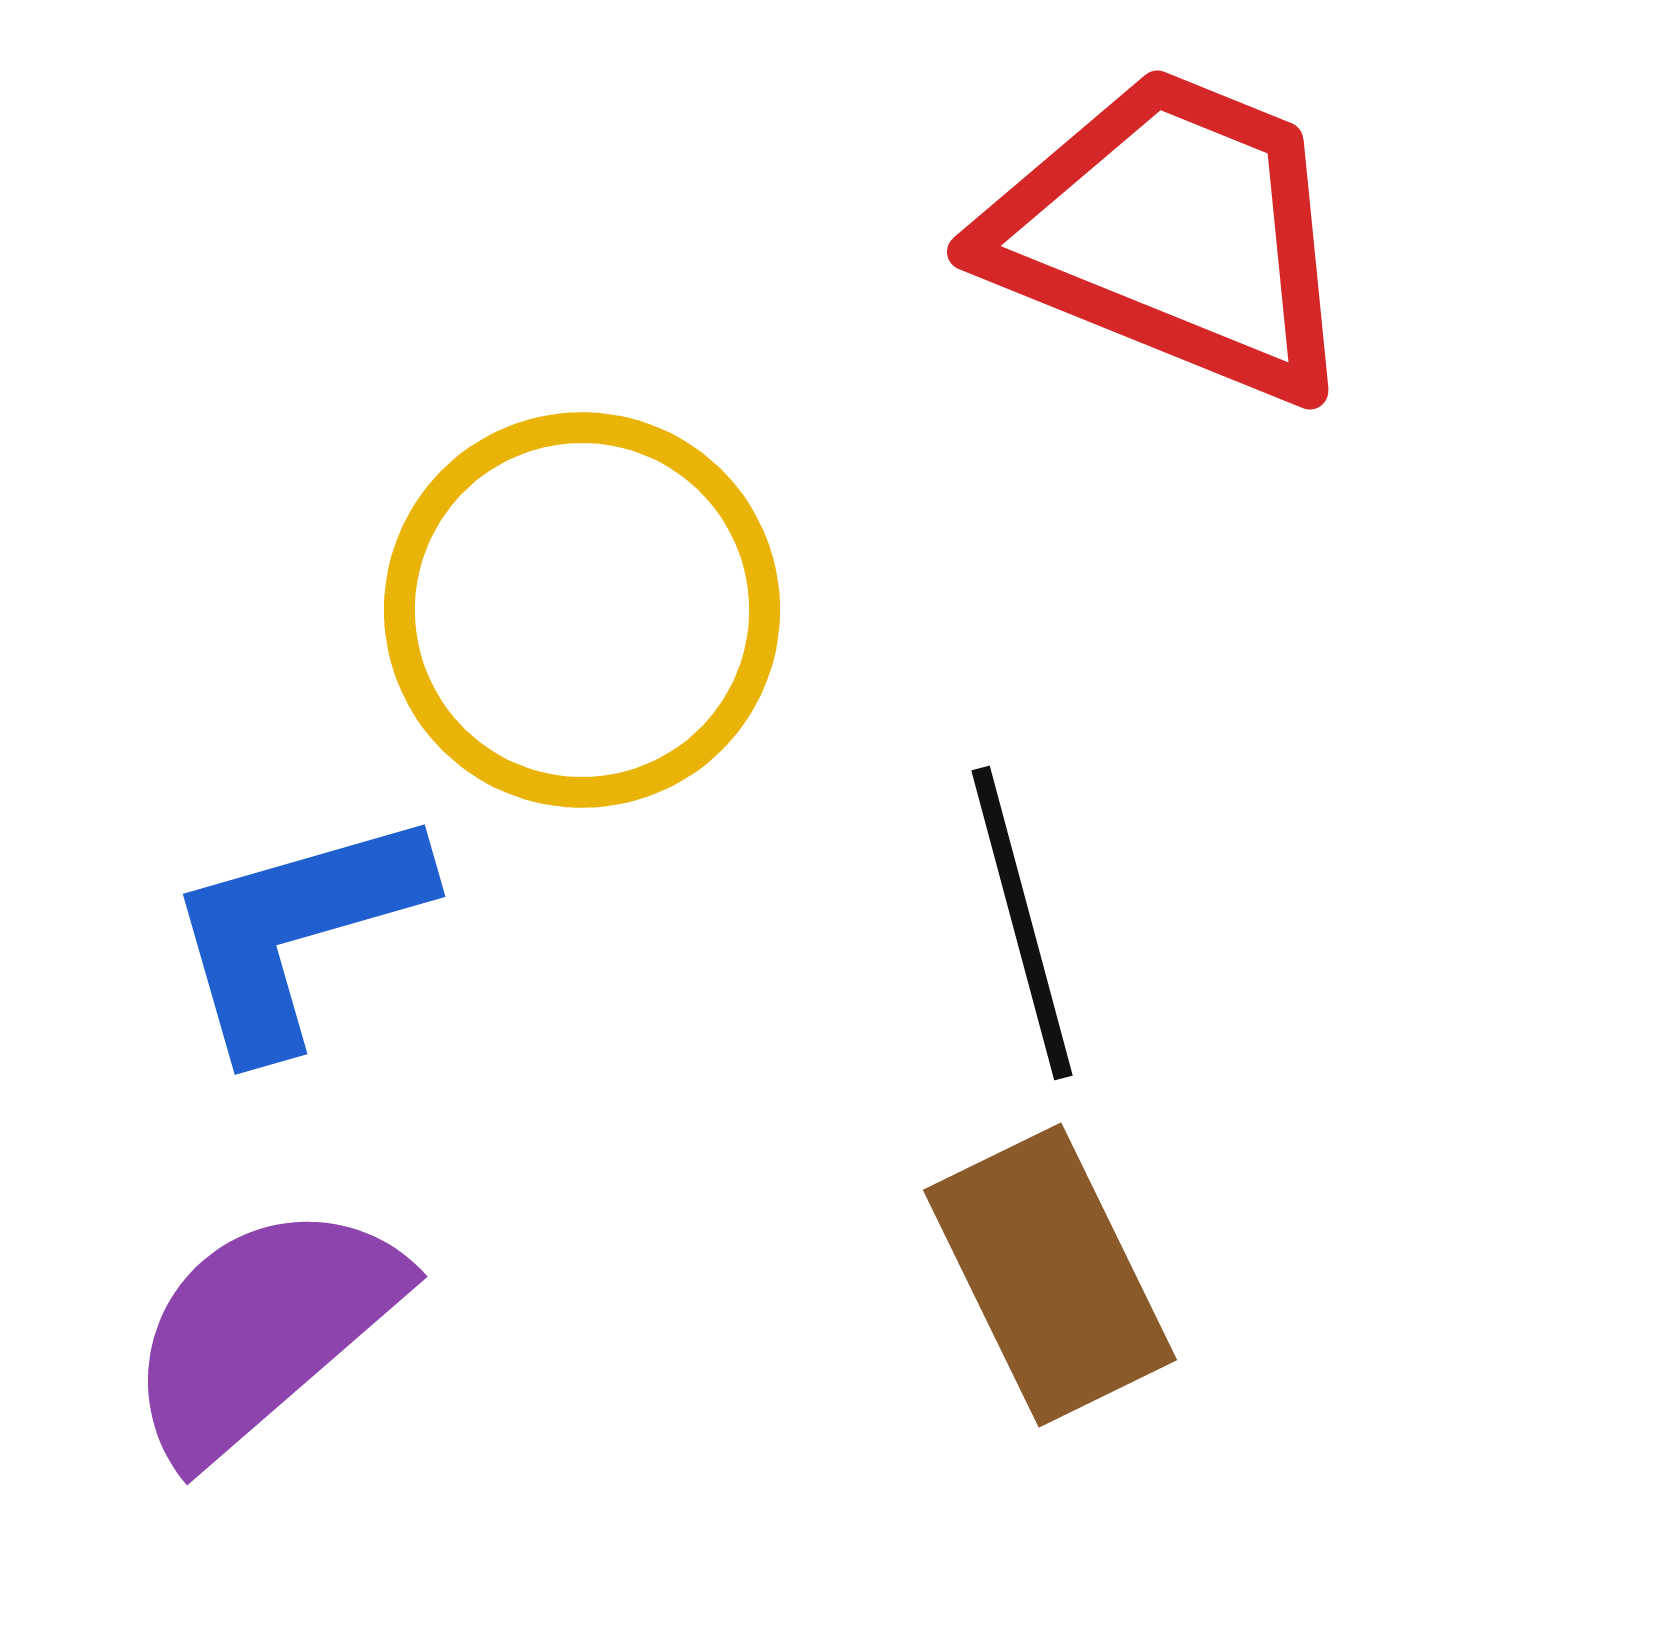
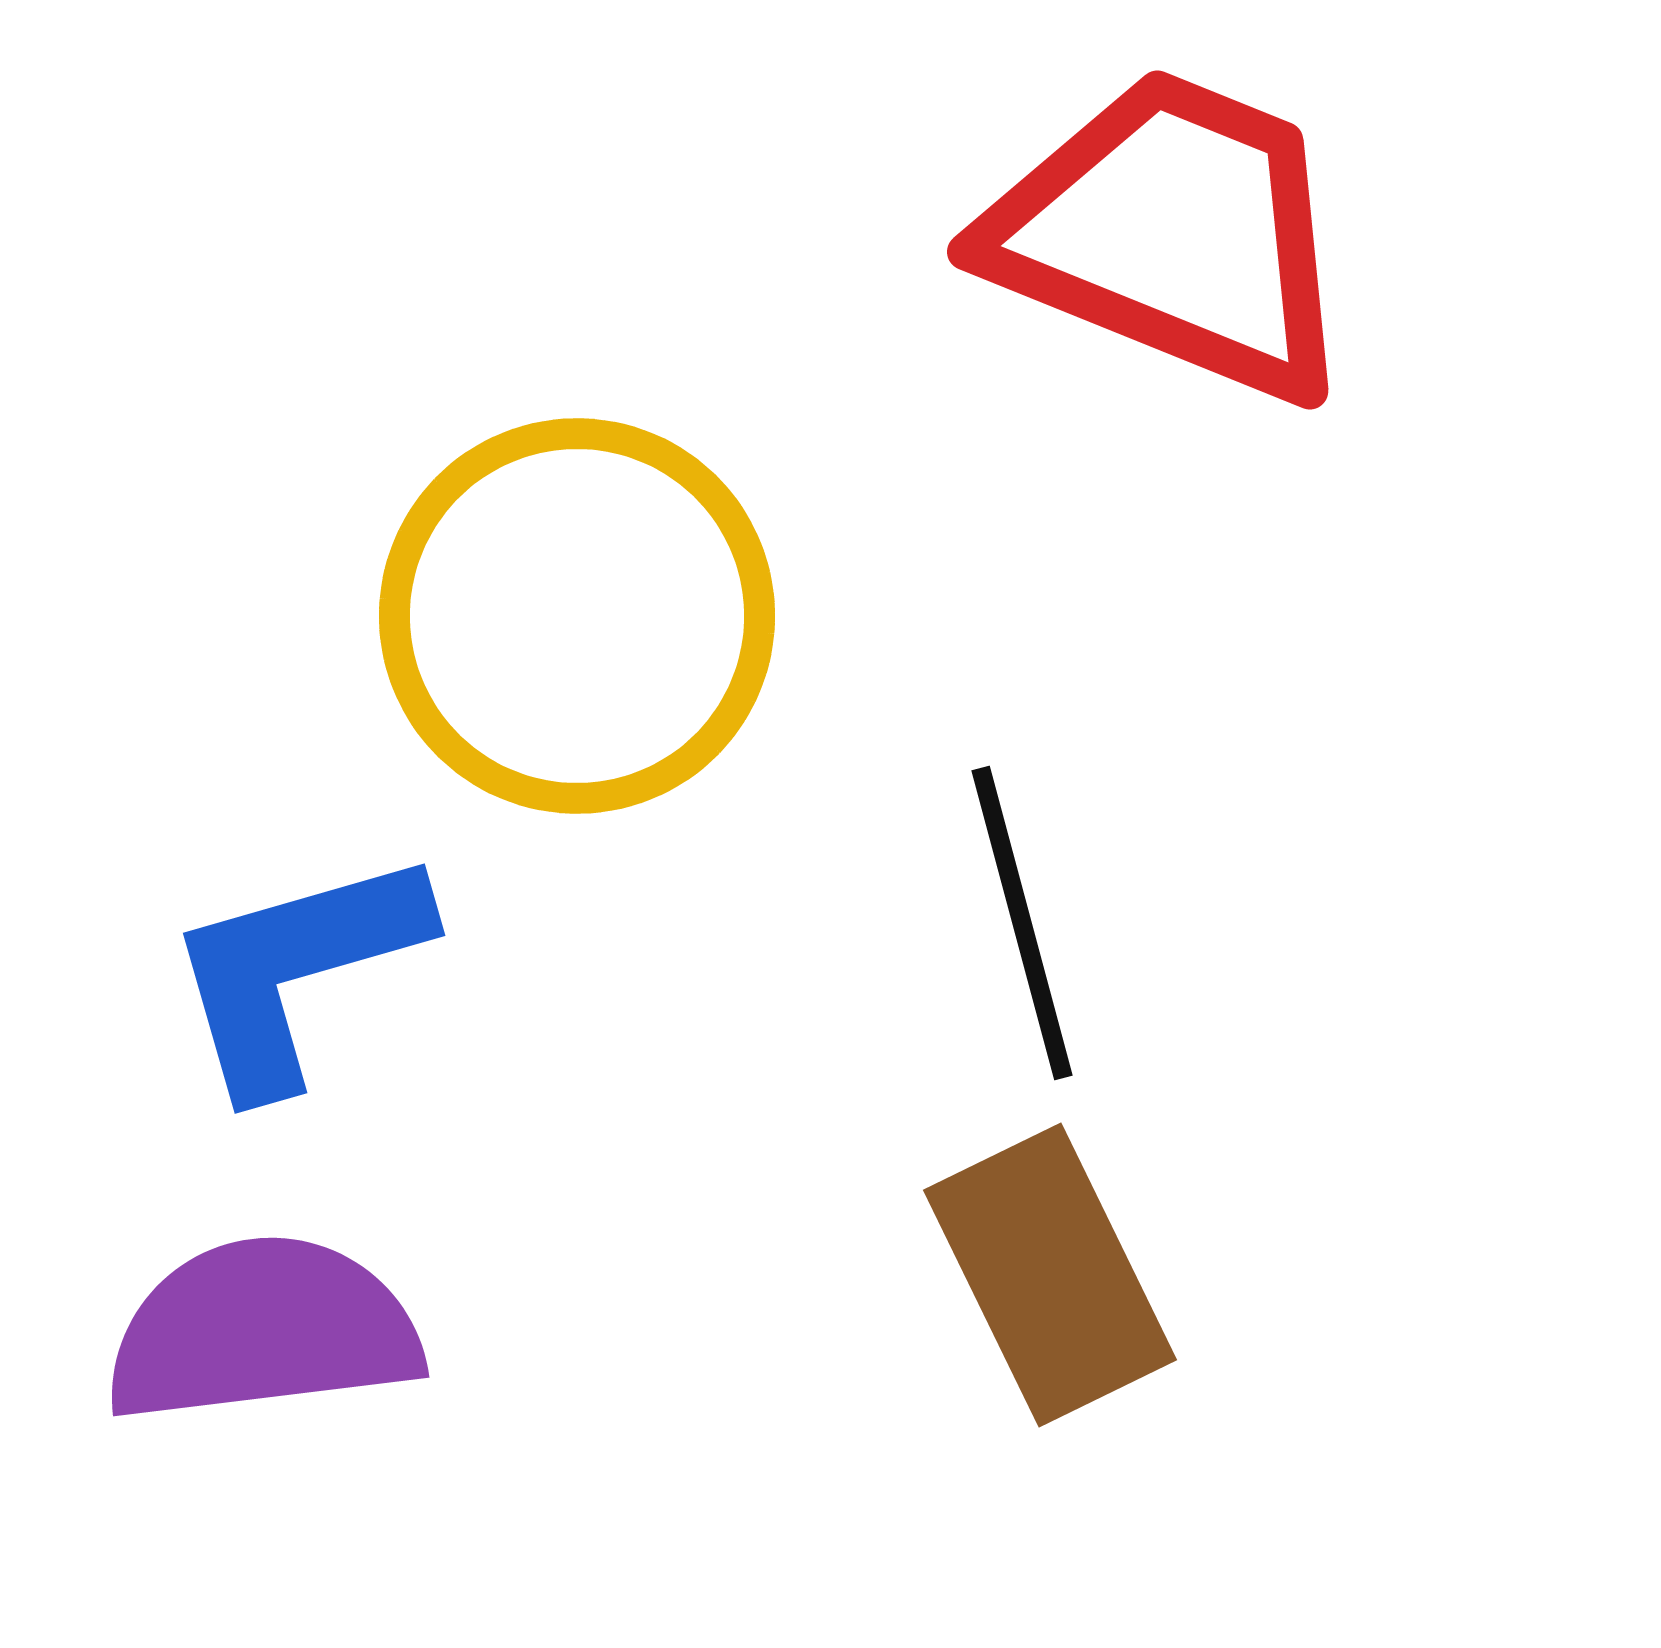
yellow circle: moved 5 px left, 6 px down
blue L-shape: moved 39 px down
purple semicircle: rotated 34 degrees clockwise
